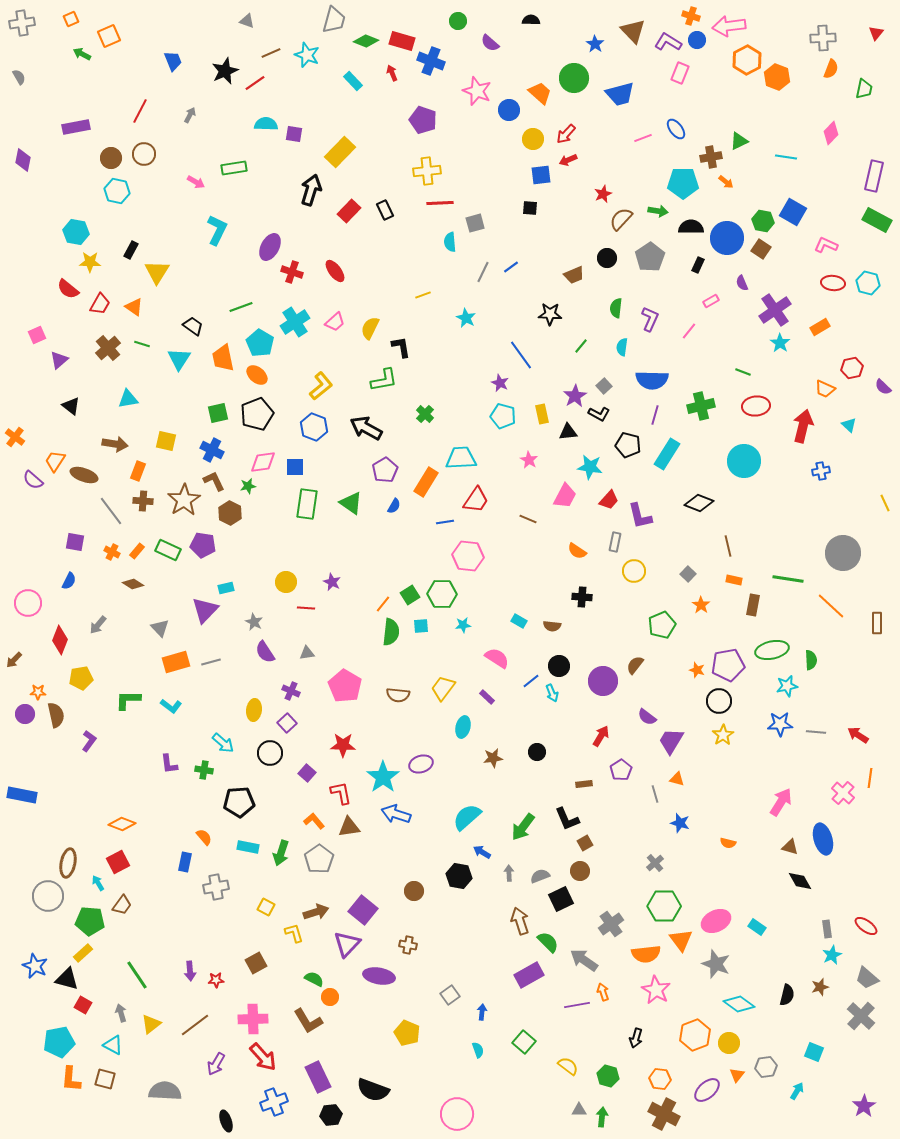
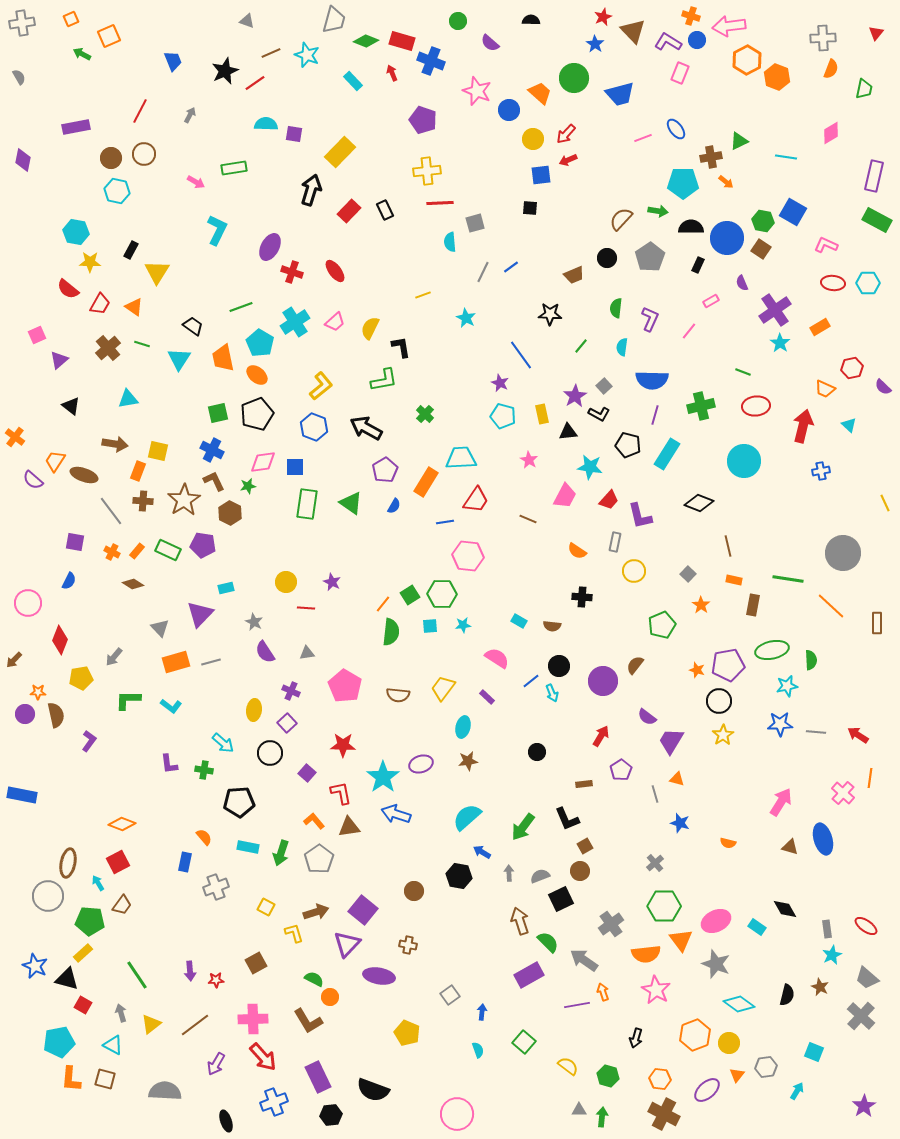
pink diamond at (831, 133): rotated 15 degrees clockwise
red star at (603, 194): moved 177 px up
cyan hexagon at (868, 283): rotated 15 degrees counterclockwise
yellow square at (166, 441): moved 8 px left, 10 px down
purple triangle at (205, 610): moved 5 px left, 4 px down
gray arrow at (98, 625): moved 16 px right, 32 px down
cyan square at (421, 626): moved 9 px right
brown star at (493, 758): moved 25 px left, 3 px down
brown square at (585, 843): moved 3 px down
black diamond at (800, 881): moved 15 px left, 28 px down
gray cross at (216, 887): rotated 10 degrees counterclockwise
brown star at (820, 987): rotated 30 degrees counterclockwise
